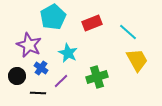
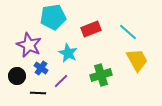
cyan pentagon: rotated 20 degrees clockwise
red rectangle: moved 1 px left, 6 px down
green cross: moved 4 px right, 2 px up
